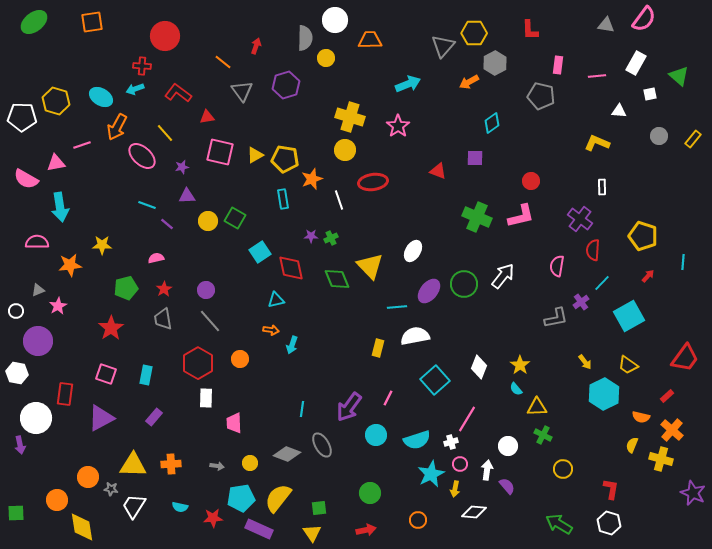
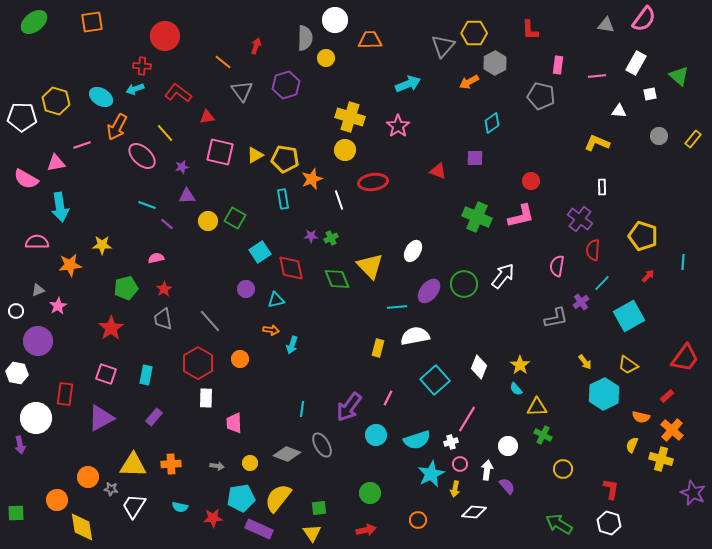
purple circle at (206, 290): moved 40 px right, 1 px up
